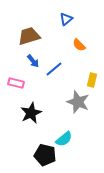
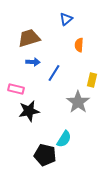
brown trapezoid: moved 2 px down
orange semicircle: rotated 48 degrees clockwise
blue arrow: moved 1 px down; rotated 48 degrees counterclockwise
blue line: moved 4 px down; rotated 18 degrees counterclockwise
pink rectangle: moved 6 px down
gray star: rotated 15 degrees clockwise
black star: moved 2 px left, 2 px up; rotated 15 degrees clockwise
cyan semicircle: rotated 18 degrees counterclockwise
